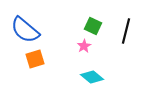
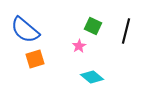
pink star: moved 5 px left
